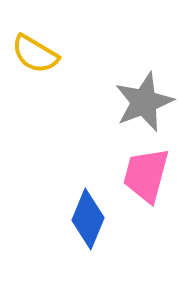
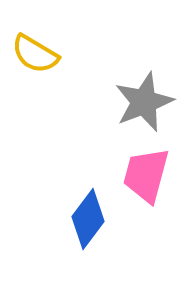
blue diamond: rotated 14 degrees clockwise
